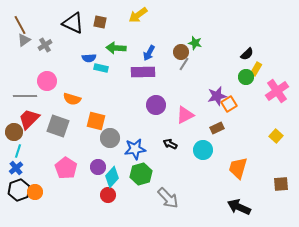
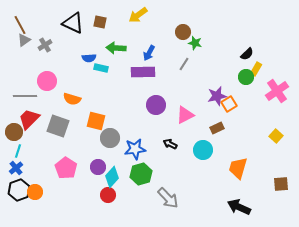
brown circle at (181, 52): moved 2 px right, 20 px up
